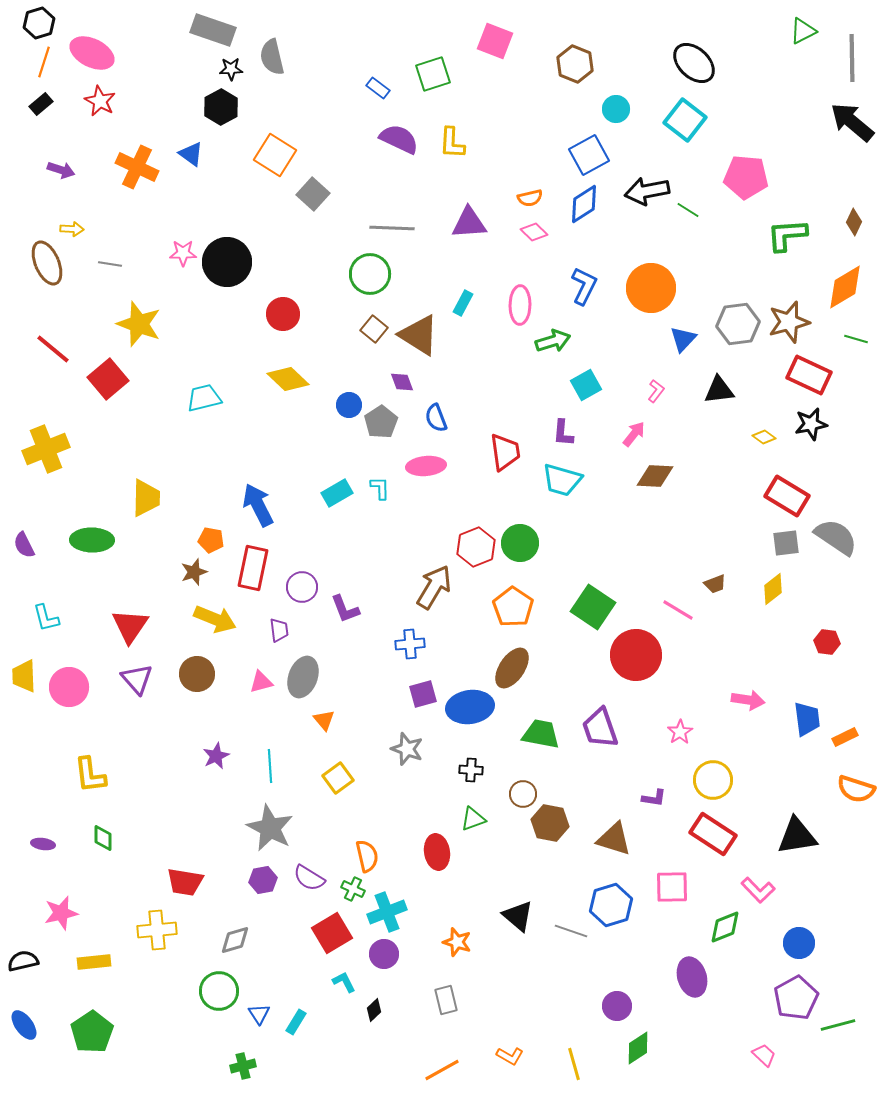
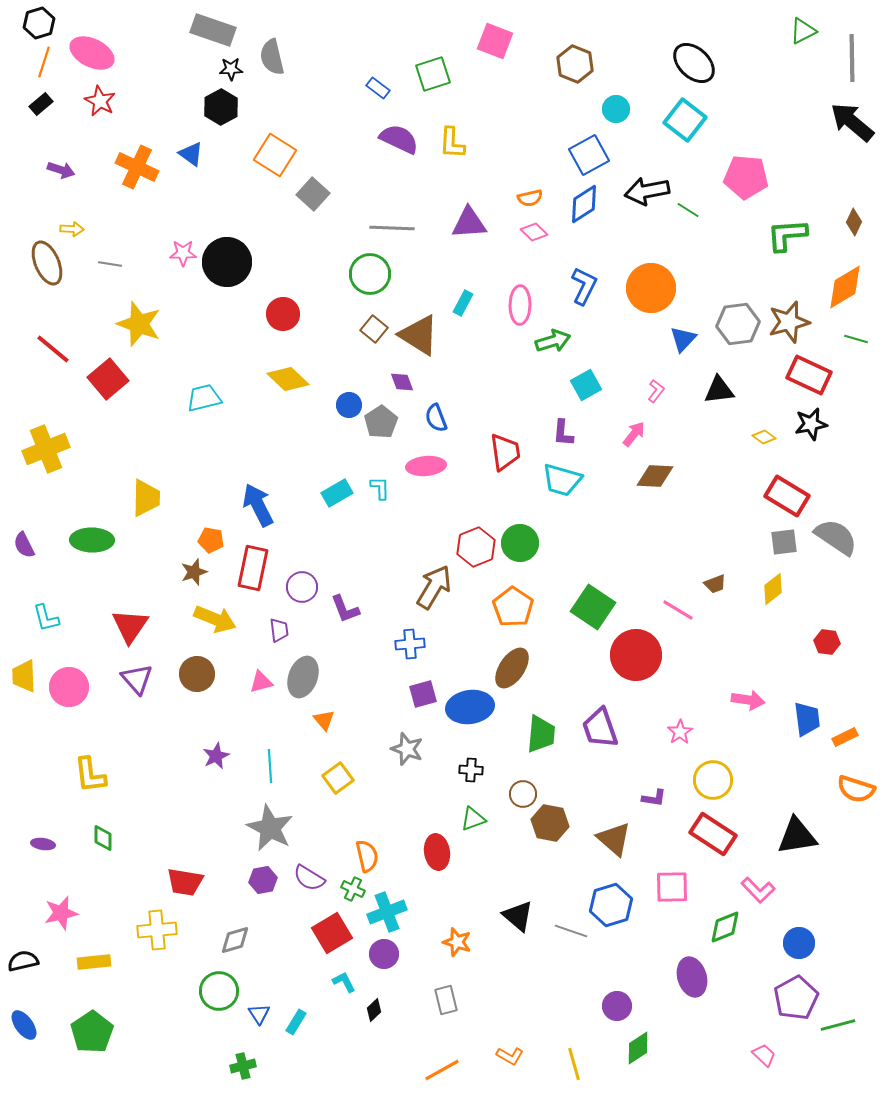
gray square at (786, 543): moved 2 px left, 1 px up
green trapezoid at (541, 734): rotated 84 degrees clockwise
brown triangle at (614, 839): rotated 24 degrees clockwise
